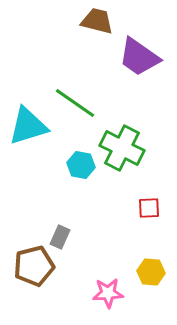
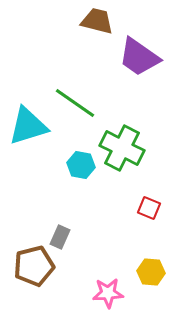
red square: rotated 25 degrees clockwise
